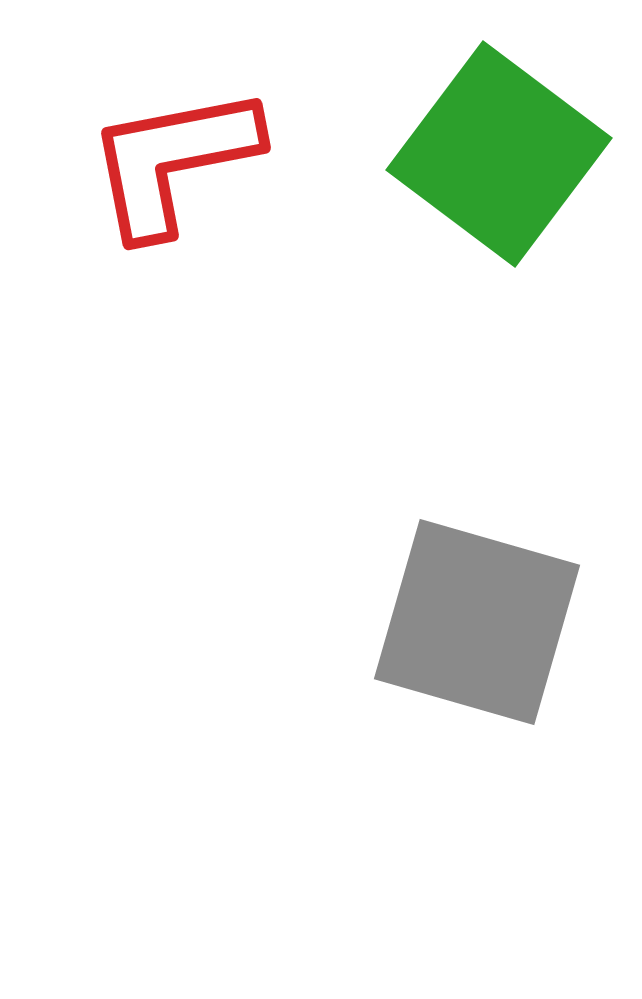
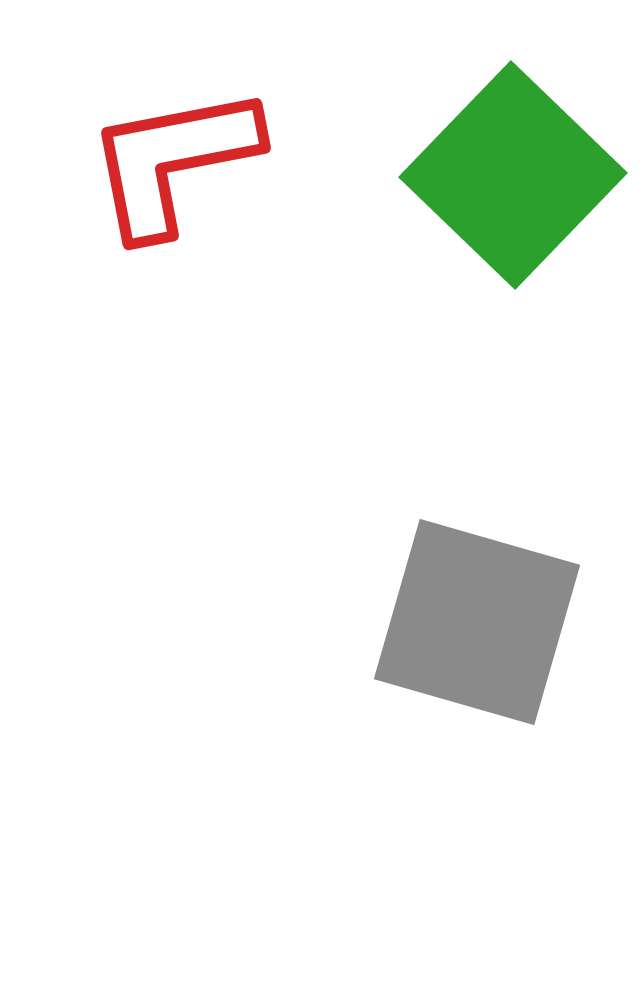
green square: moved 14 px right, 21 px down; rotated 7 degrees clockwise
